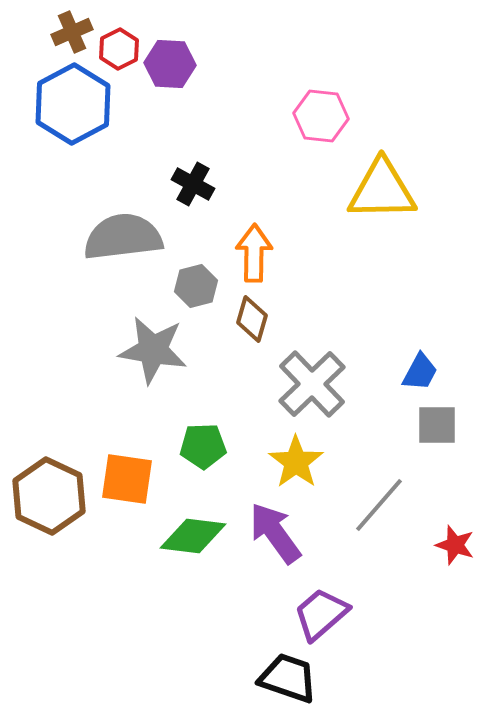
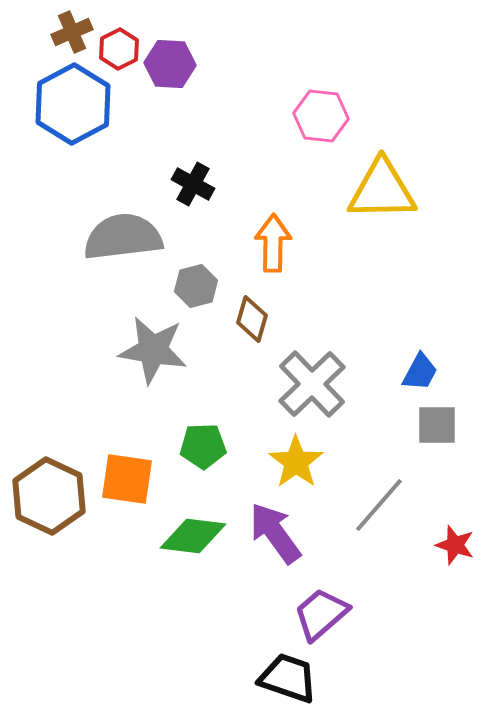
orange arrow: moved 19 px right, 10 px up
